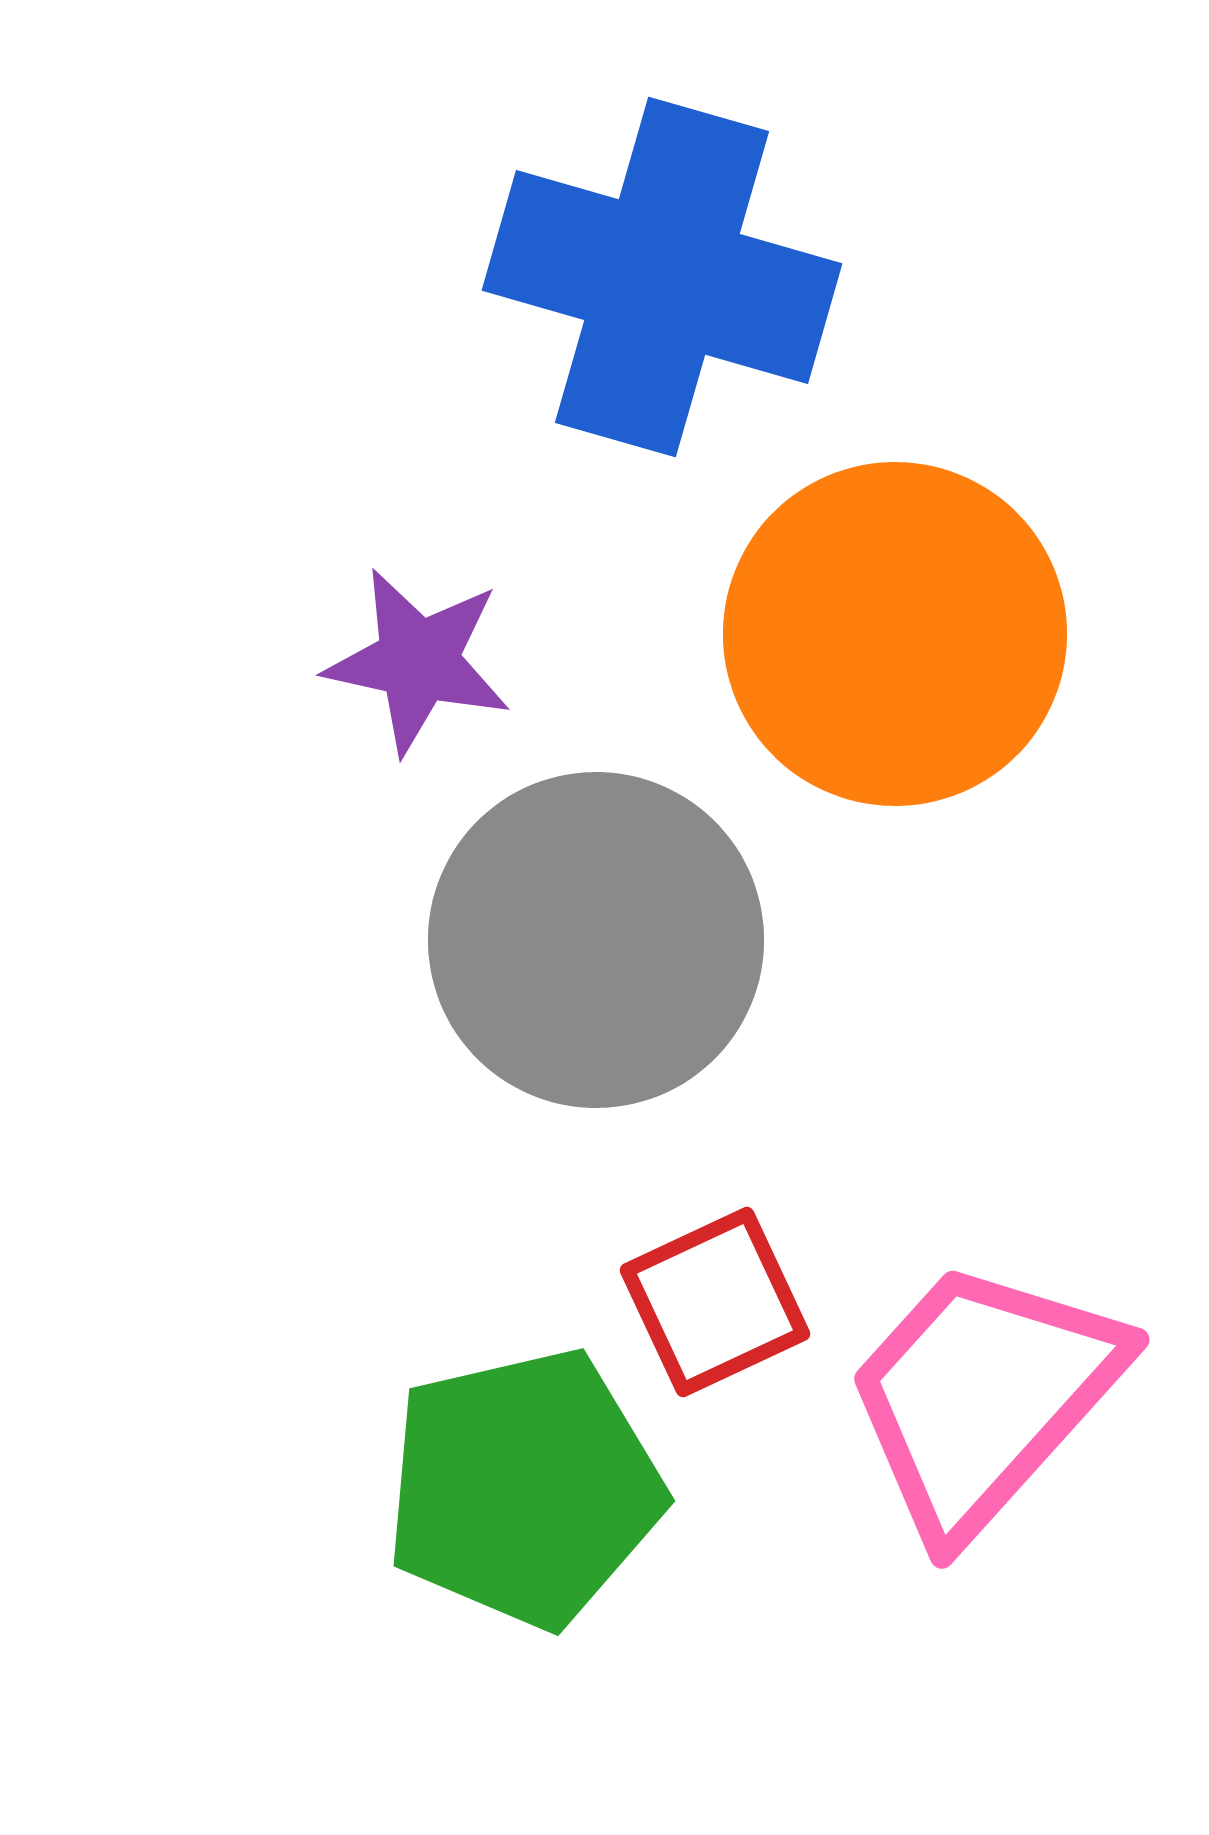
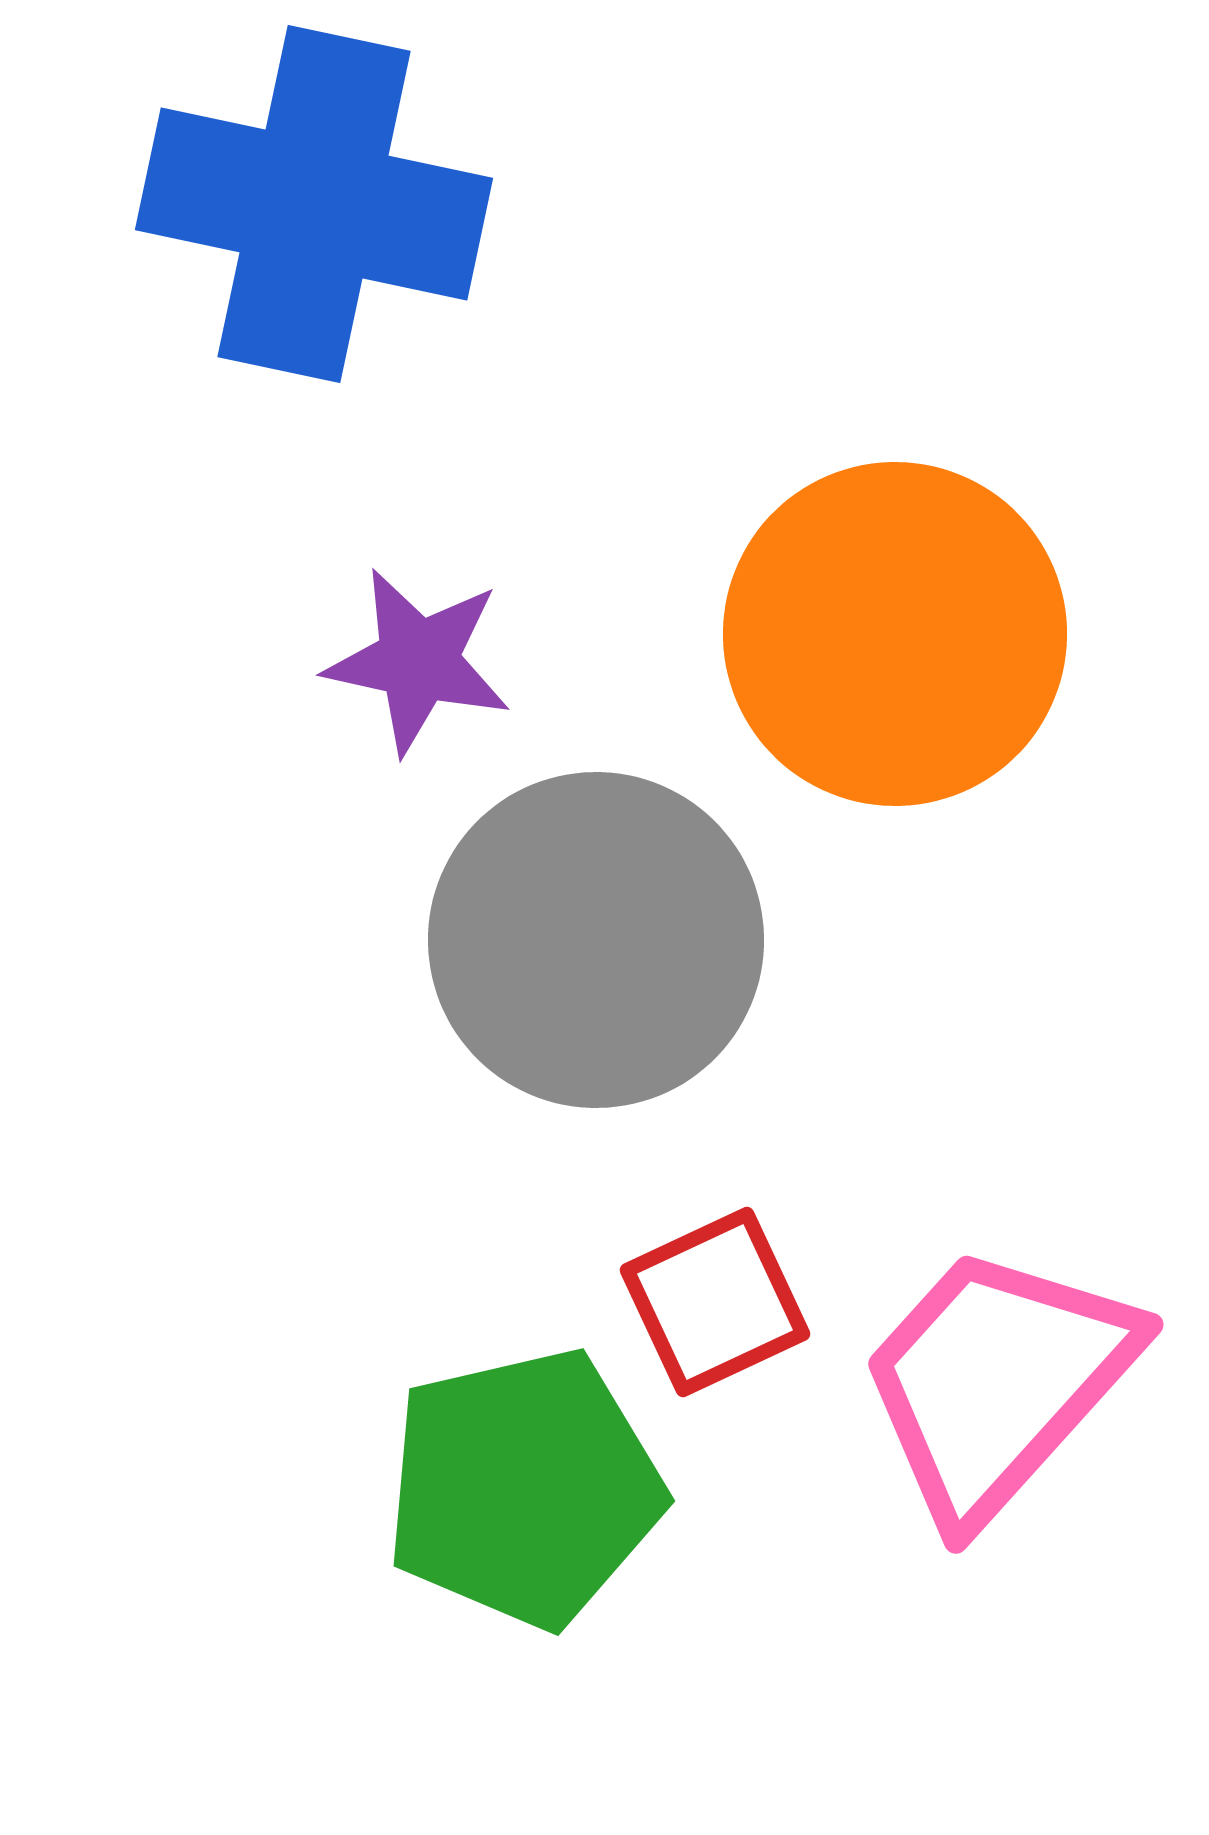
blue cross: moved 348 px left, 73 px up; rotated 4 degrees counterclockwise
pink trapezoid: moved 14 px right, 15 px up
